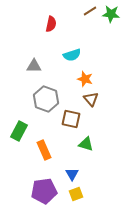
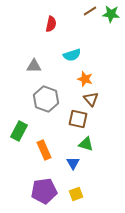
brown square: moved 7 px right
blue triangle: moved 1 px right, 11 px up
